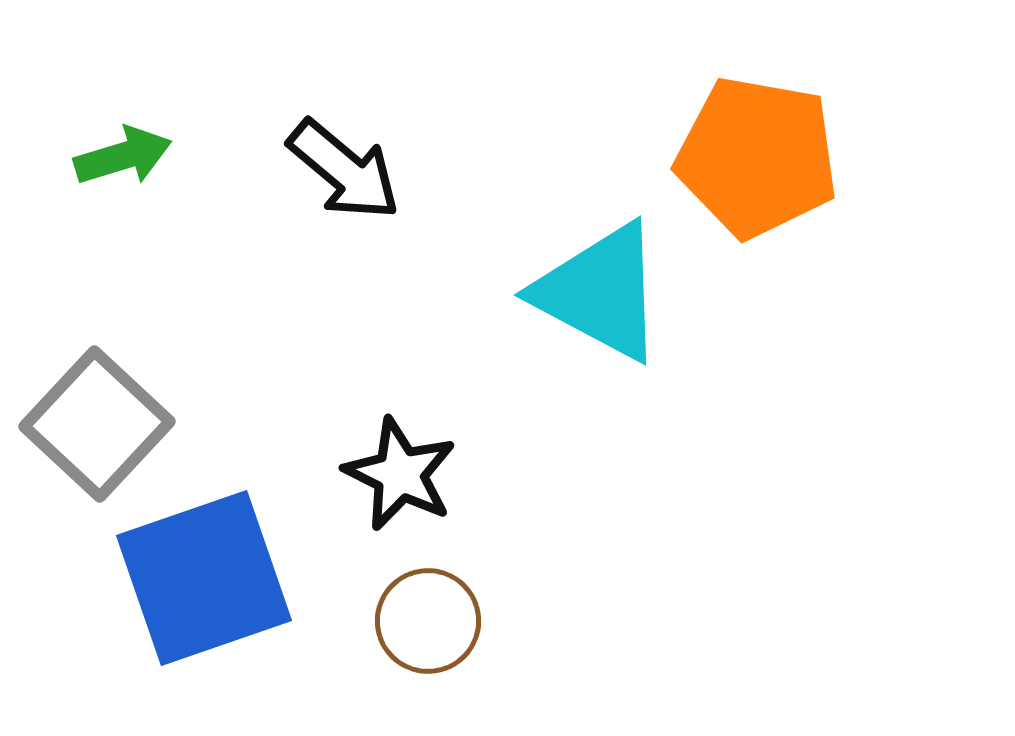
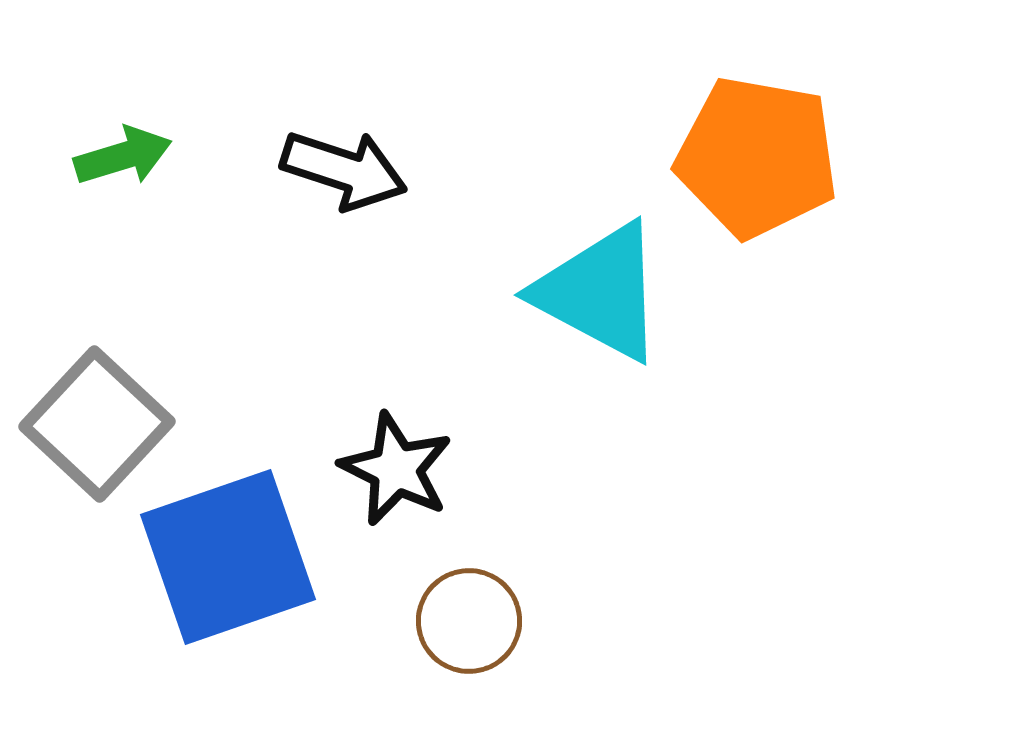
black arrow: rotated 22 degrees counterclockwise
black star: moved 4 px left, 5 px up
blue square: moved 24 px right, 21 px up
brown circle: moved 41 px right
